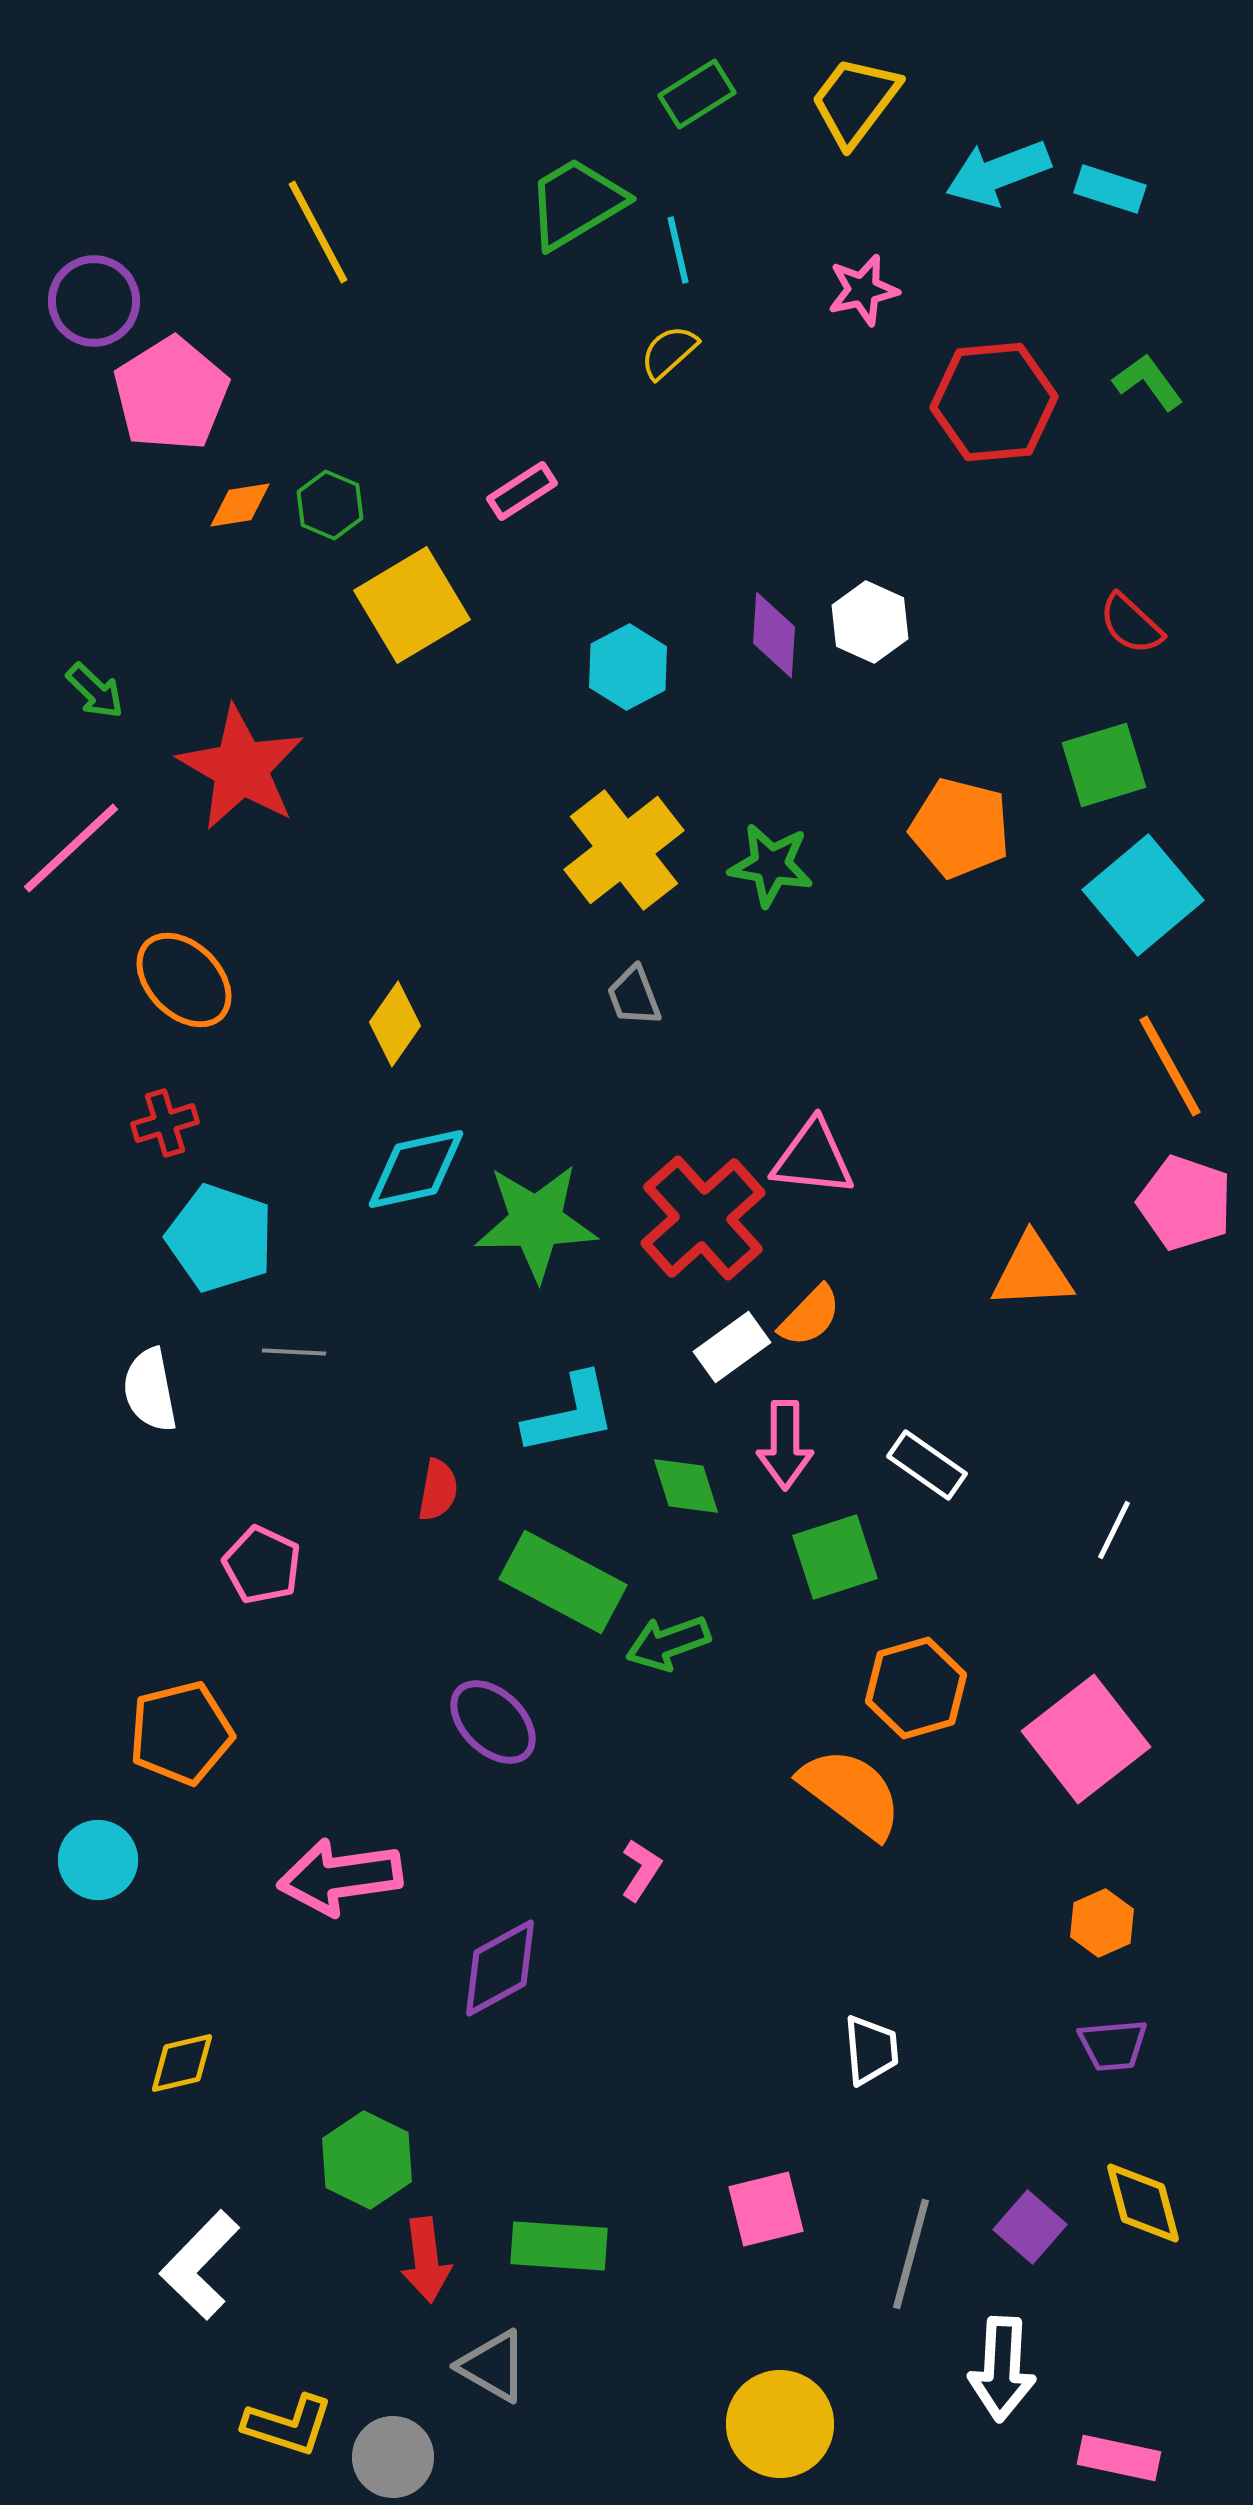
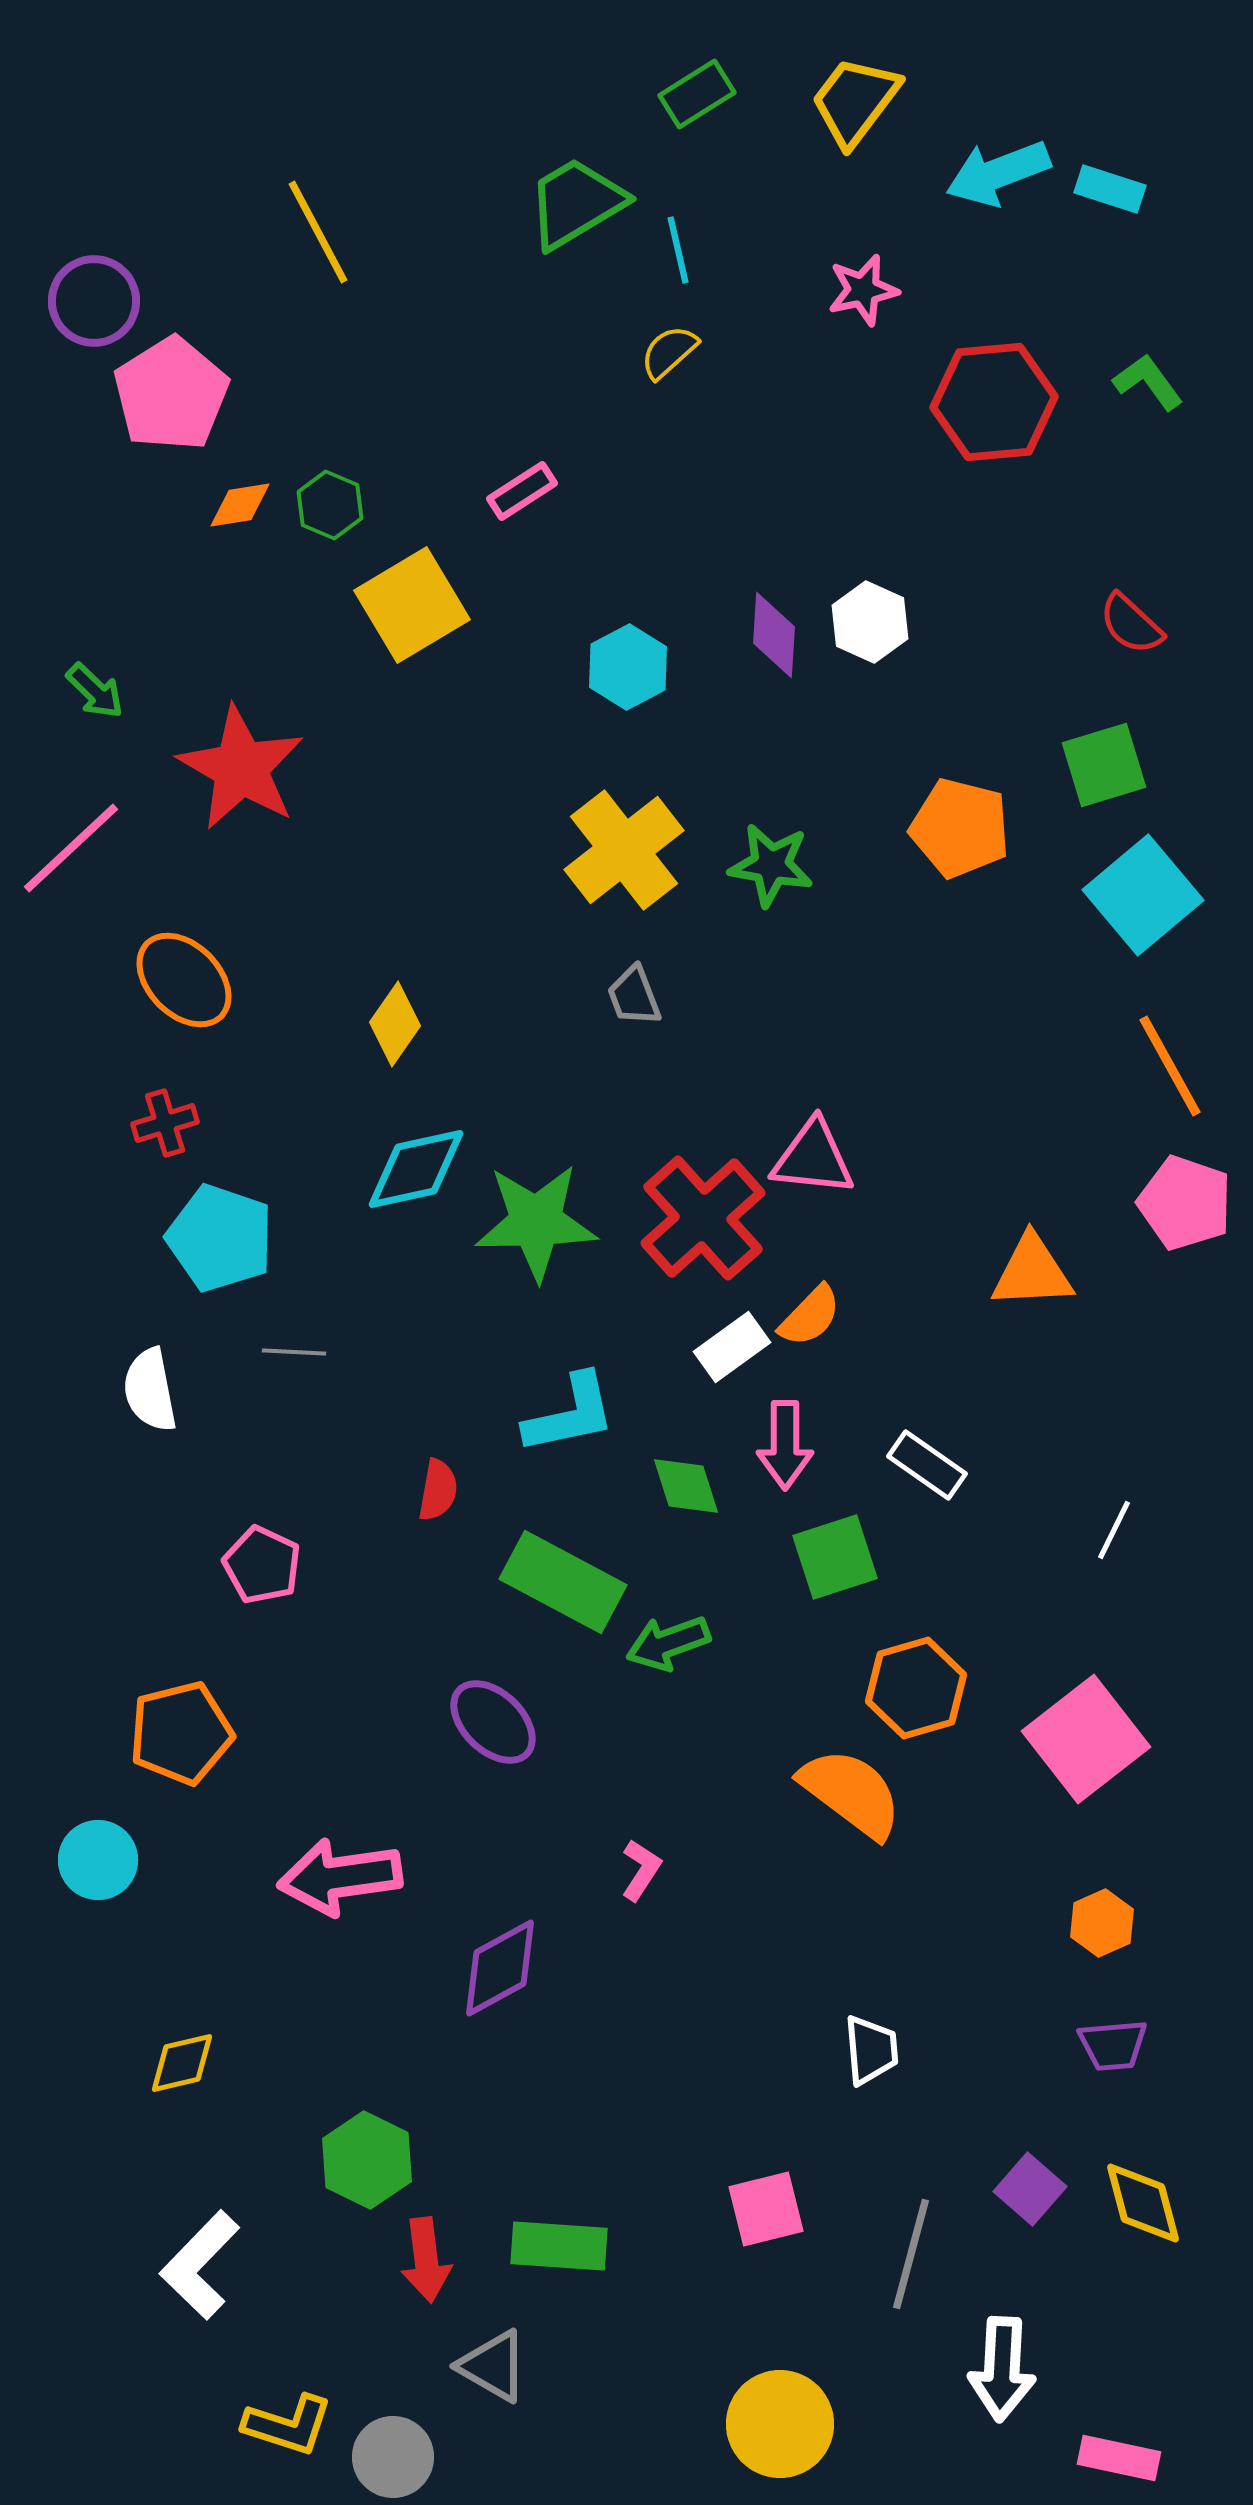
purple square at (1030, 2227): moved 38 px up
